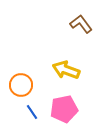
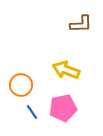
brown L-shape: rotated 125 degrees clockwise
pink pentagon: moved 1 px left, 1 px up
